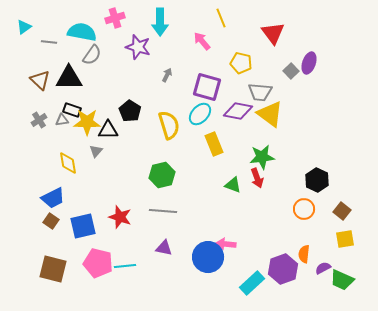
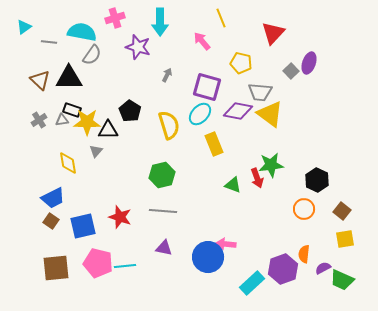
red triangle at (273, 33): rotated 20 degrees clockwise
green star at (262, 157): moved 9 px right, 8 px down
brown square at (53, 269): moved 3 px right, 1 px up; rotated 20 degrees counterclockwise
